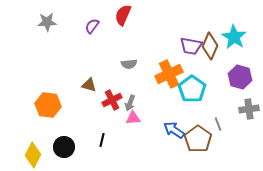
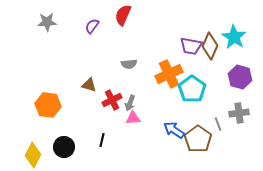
gray cross: moved 10 px left, 4 px down
